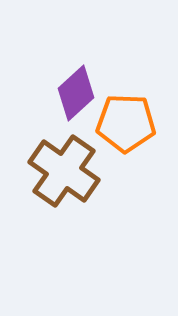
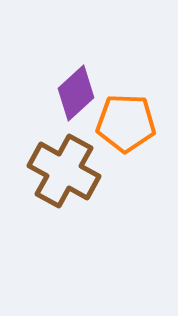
brown cross: rotated 6 degrees counterclockwise
